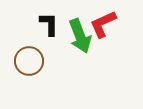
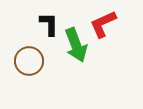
green arrow: moved 4 px left, 9 px down
